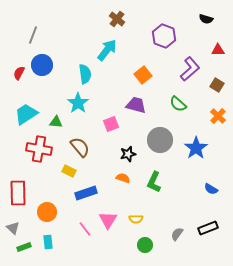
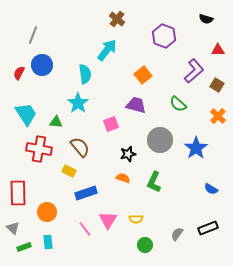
purple L-shape: moved 4 px right, 2 px down
cyan trapezoid: rotated 90 degrees clockwise
